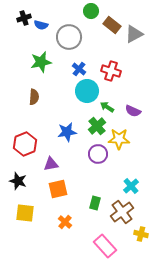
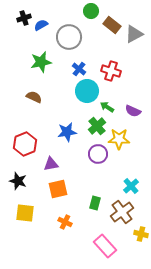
blue semicircle: rotated 136 degrees clockwise
brown semicircle: rotated 70 degrees counterclockwise
orange cross: rotated 16 degrees counterclockwise
